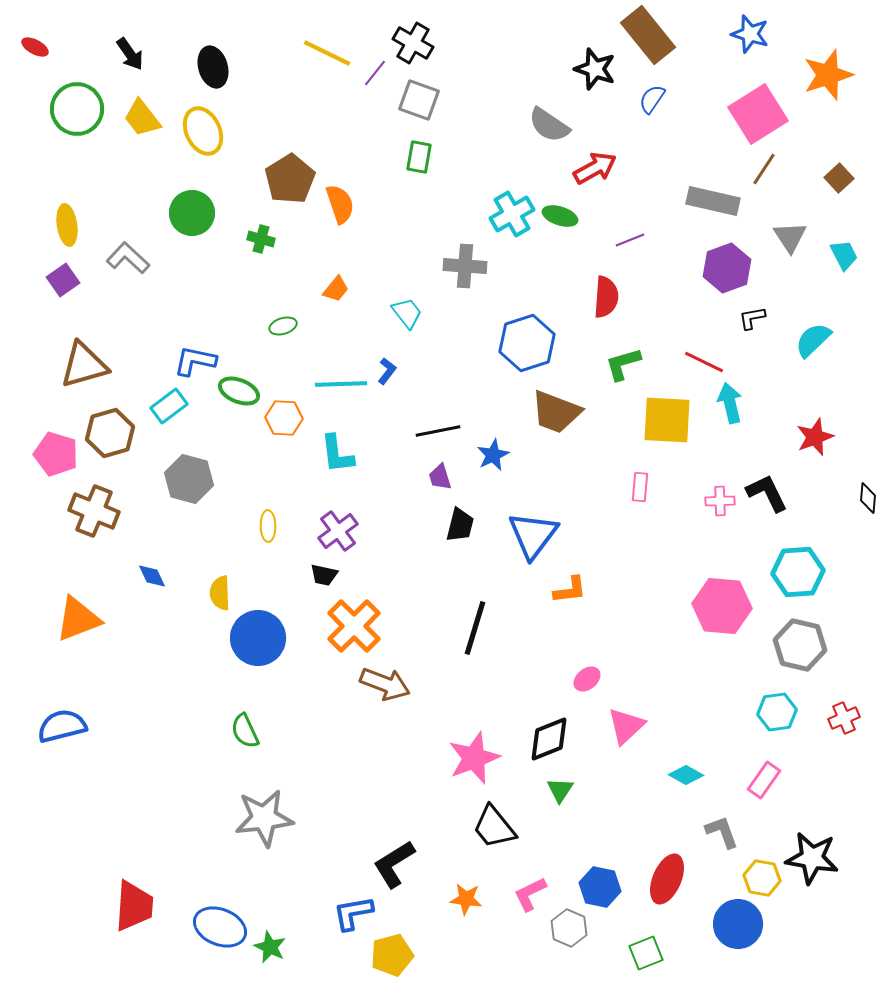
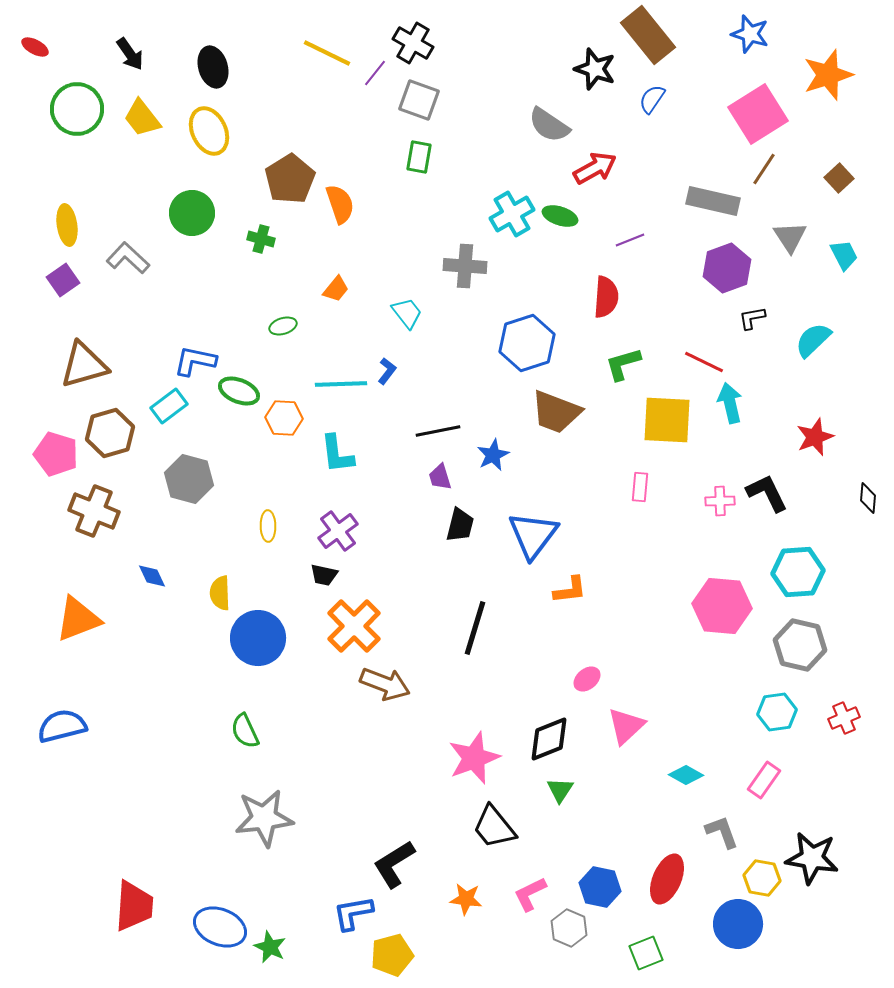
yellow ellipse at (203, 131): moved 6 px right
